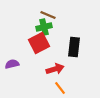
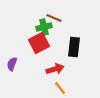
brown line: moved 6 px right, 3 px down
purple semicircle: rotated 56 degrees counterclockwise
